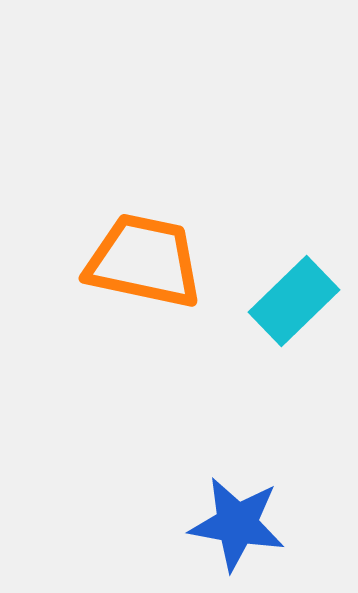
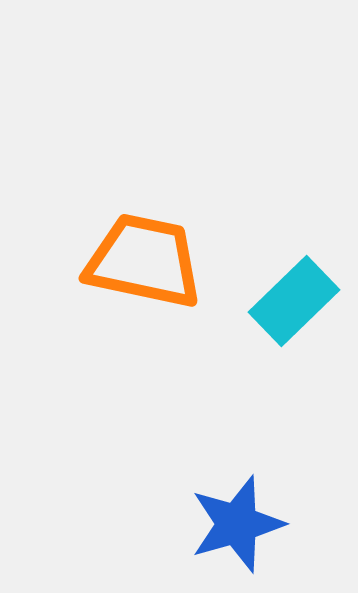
blue star: rotated 26 degrees counterclockwise
